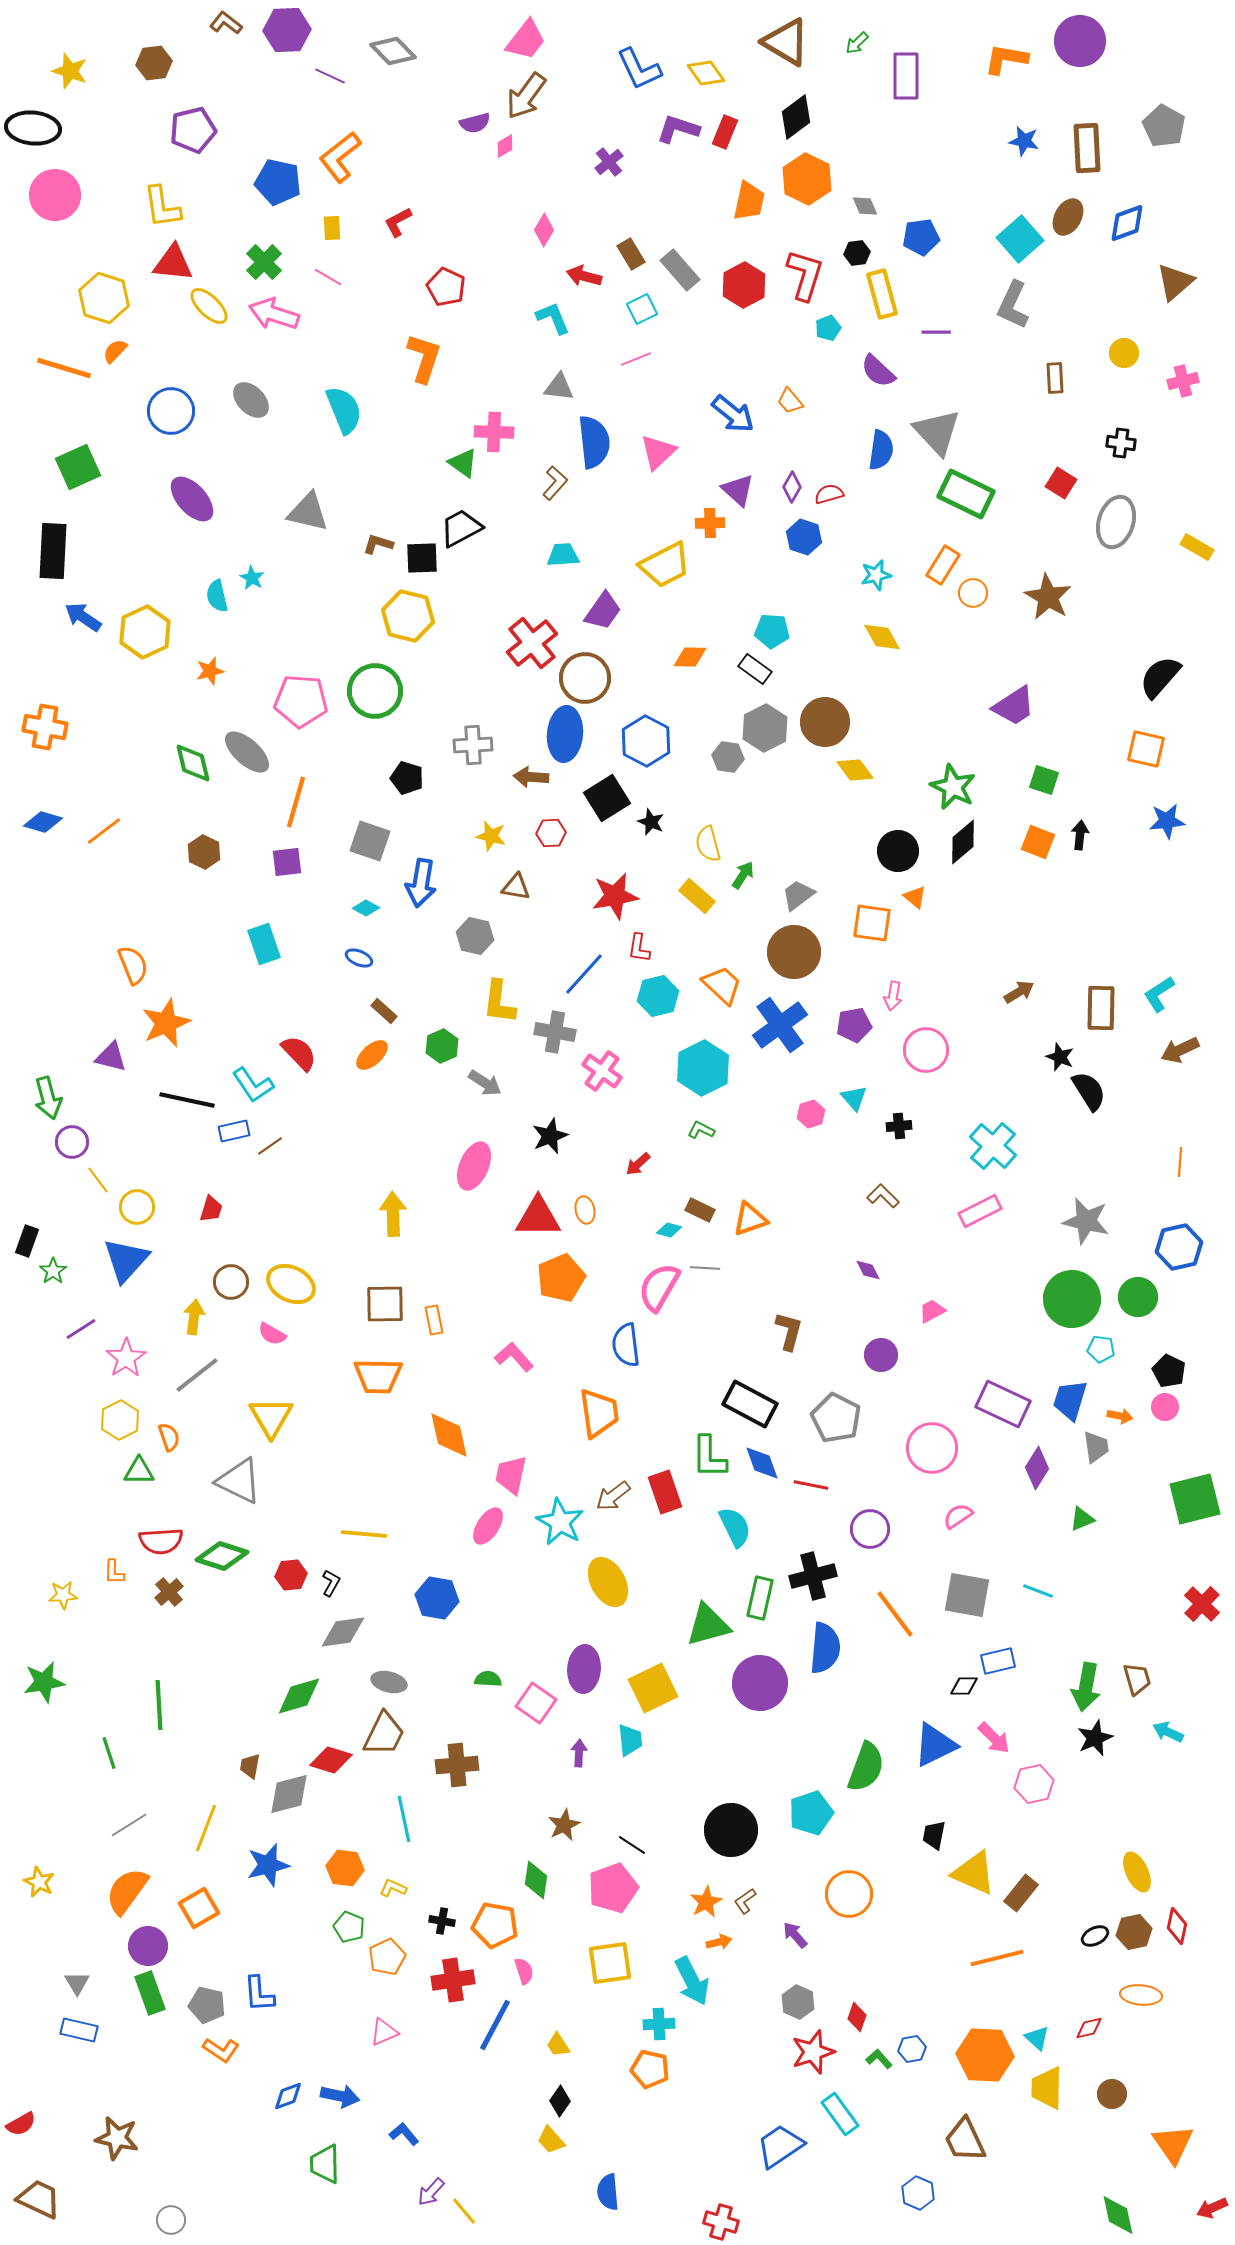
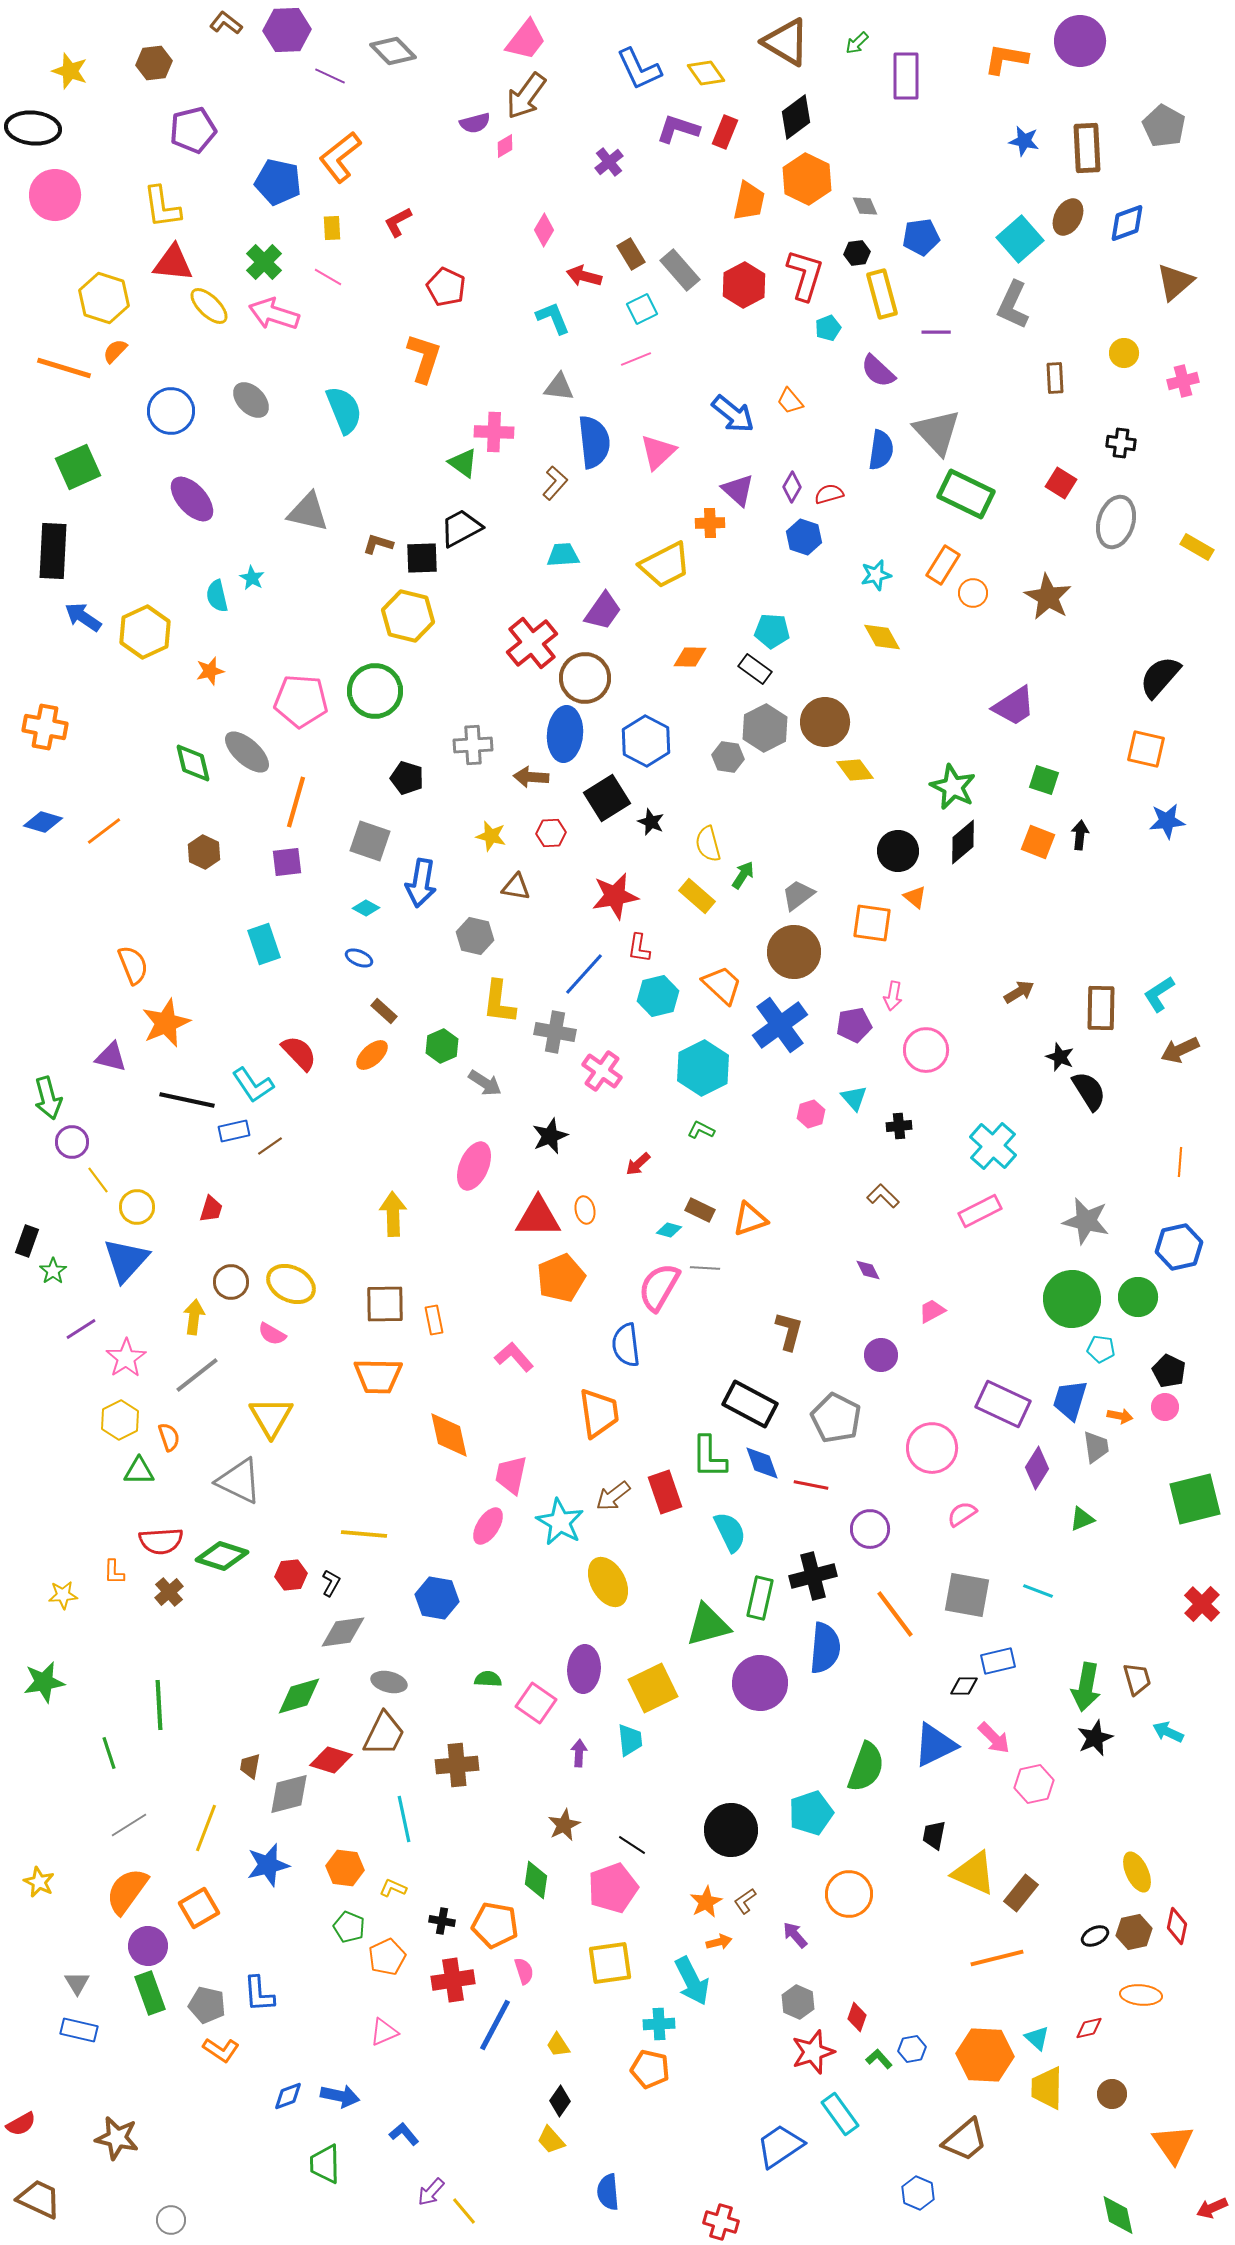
pink semicircle at (958, 1516): moved 4 px right, 2 px up
cyan semicircle at (735, 1527): moved 5 px left, 5 px down
brown trapezoid at (965, 2140): rotated 105 degrees counterclockwise
